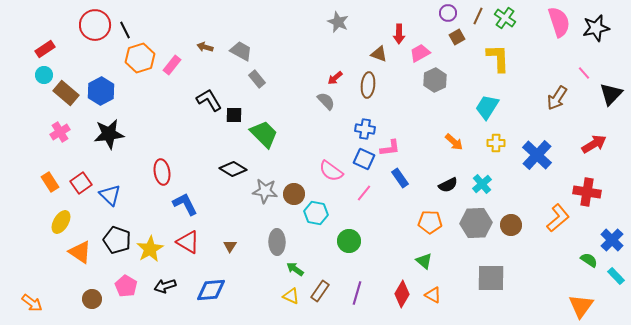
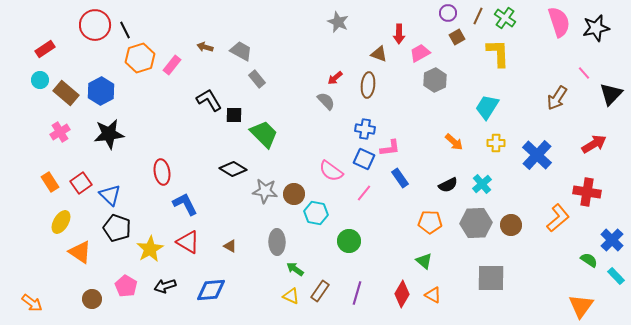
yellow L-shape at (498, 58): moved 5 px up
cyan circle at (44, 75): moved 4 px left, 5 px down
black pentagon at (117, 240): moved 12 px up
brown triangle at (230, 246): rotated 32 degrees counterclockwise
